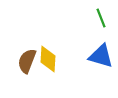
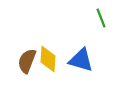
blue triangle: moved 20 px left, 4 px down
